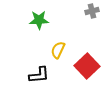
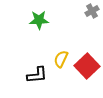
gray cross: rotated 16 degrees counterclockwise
yellow semicircle: moved 3 px right, 9 px down
black L-shape: moved 2 px left
